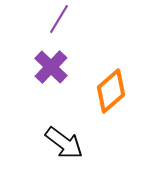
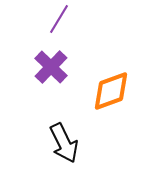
orange diamond: rotated 21 degrees clockwise
black arrow: rotated 27 degrees clockwise
